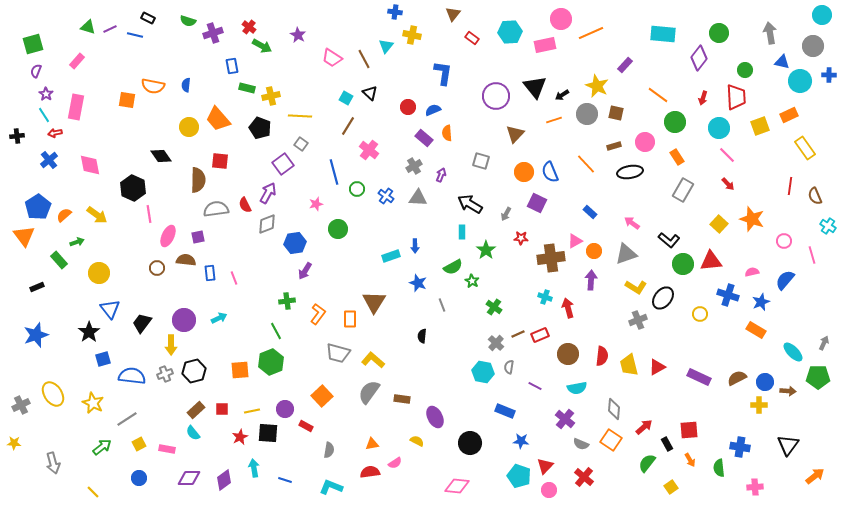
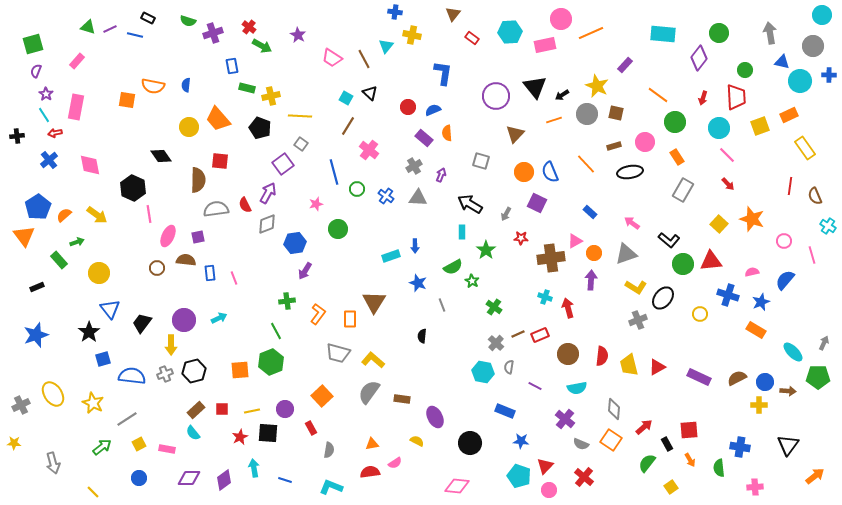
orange circle at (594, 251): moved 2 px down
red rectangle at (306, 426): moved 5 px right, 2 px down; rotated 32 degrees clockwise
